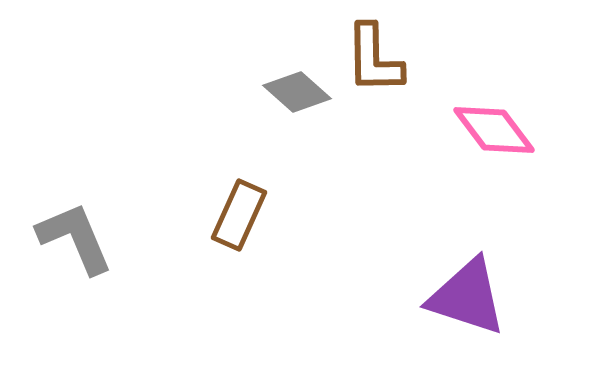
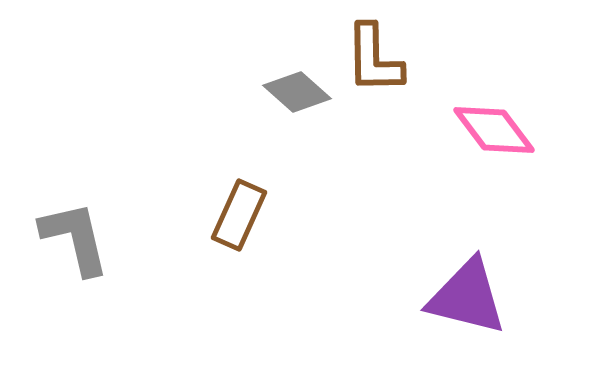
gray L-shape: rotated 10 degrees clockwise
purple triangle: rotated 4 degrees counterclockwise
